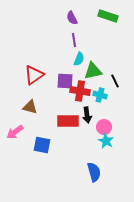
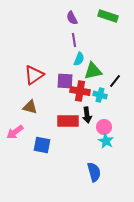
black line: rotated 64 degrees clockwise
